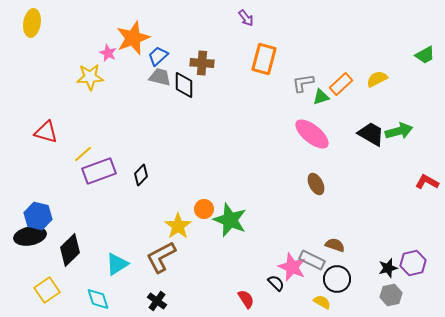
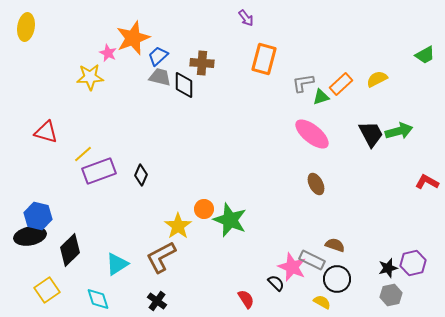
yellow ellipse at (32, 23): moved 6 px left, 4 px down
black trapezoid at (371, 134): rotated 32 degrees clockwise
black diamond at (141, 175): rotated 20 degrees counterclockwise
